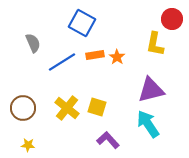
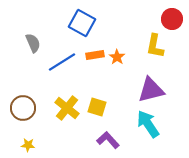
yellow L-shape: moved 2 px down
